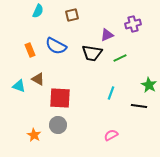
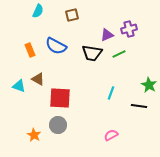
purple cross: moved 4 px left, 5 px down
green line: moved 1 px left, 4 px up
